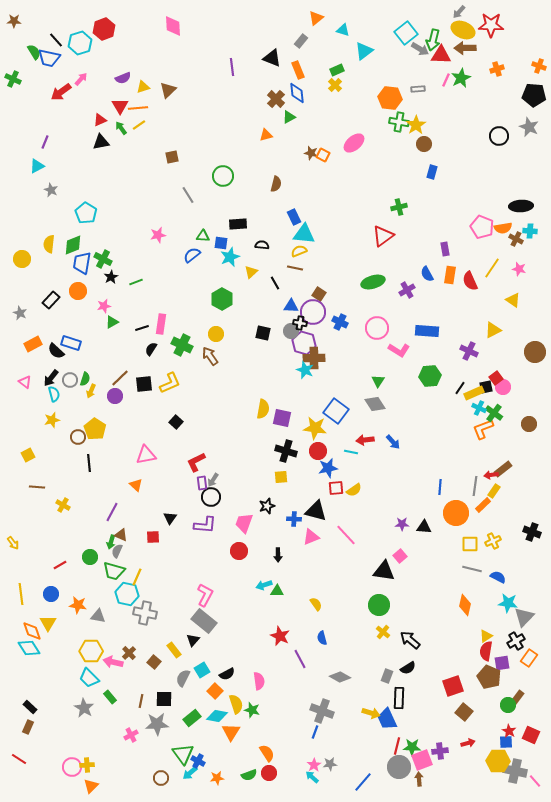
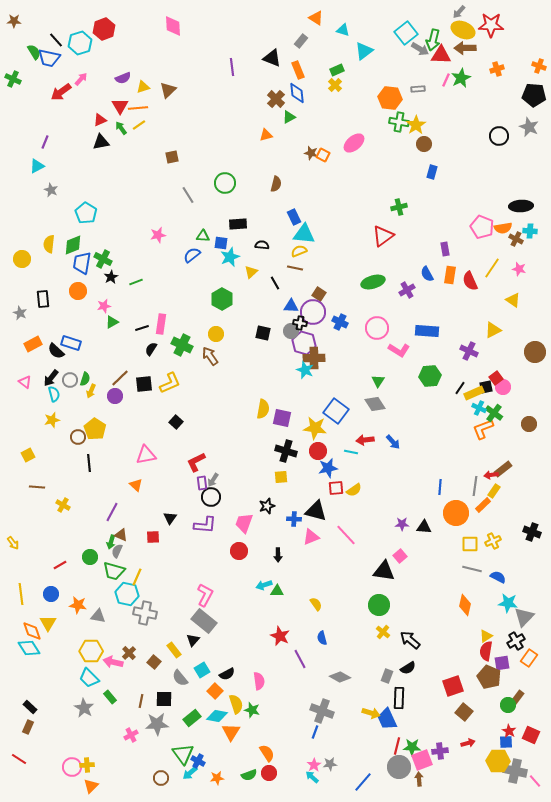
orange triangle at (316, 18): rotated 49 degrees counterclockwise
green circle at (223, 176): moved 2 px right, 7 px down
black rectangle at (51, 300): moved 8 px left, 1 px up; rotated 48 degrees counterclockwise
gray semicircle at (183, 678): moved 3 px left; rotated 66 degrees counterclockwise
